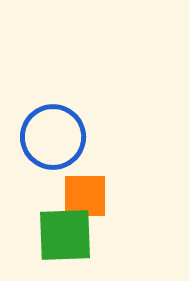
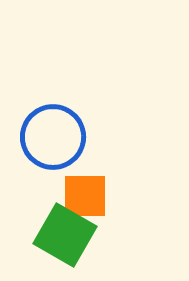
green square: rotated 32 degrees clockwise
